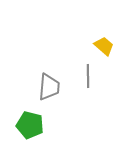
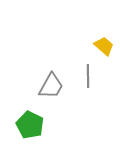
gray trapezoid: moved 2 px right, 1 px up; rotated 24 degrees clockwise
green pentagon: rotated 12 degrees clockwise
